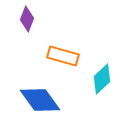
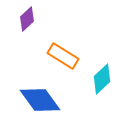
purple diamond: rotated 25 degrees clockwise
orange rectangle: rotated 16 degrees clockwise
